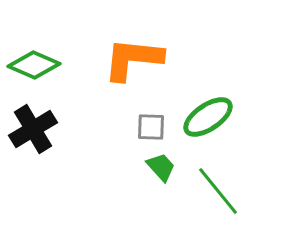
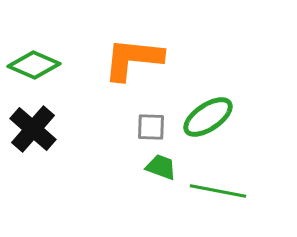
black cross: rotated 18 degrees counterclockwise
green trapezoid: rotated 28 degrees counterclockwise
green line: rotated 40 degrees counterclockwise
